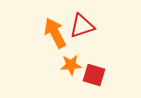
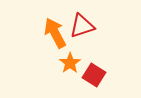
orange star: moved 1 px left, 2 px up; rotated 30 degrees counterclockwise
red square: rotated 15 degrees clockwise
